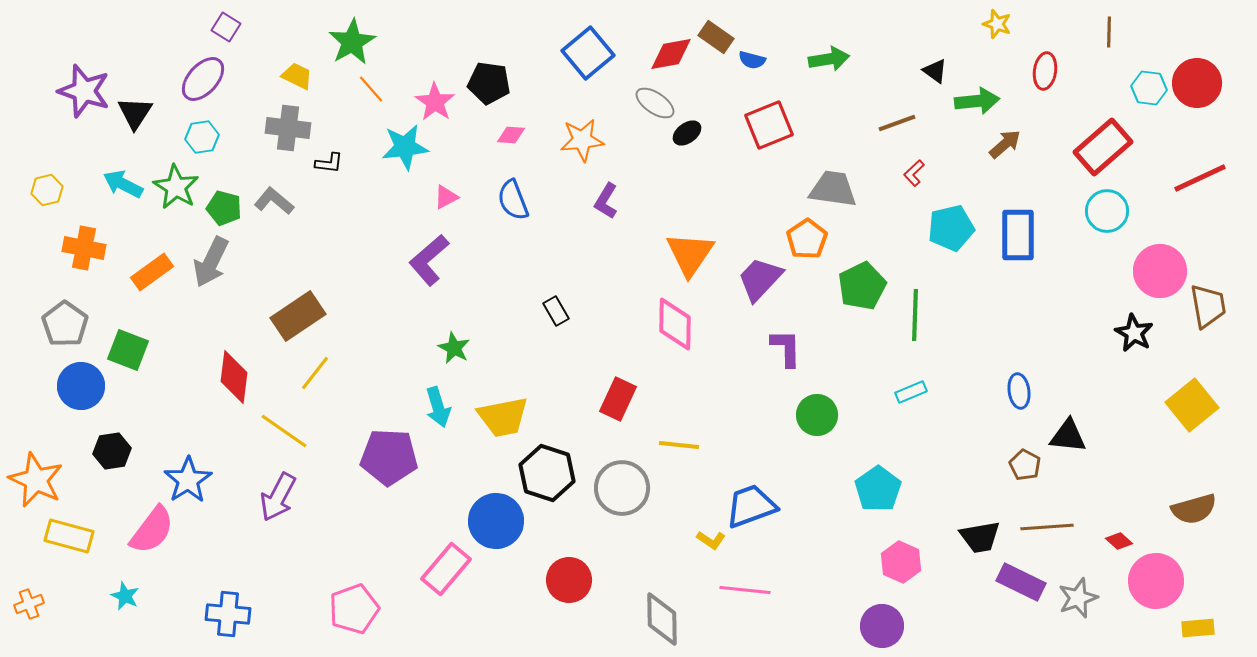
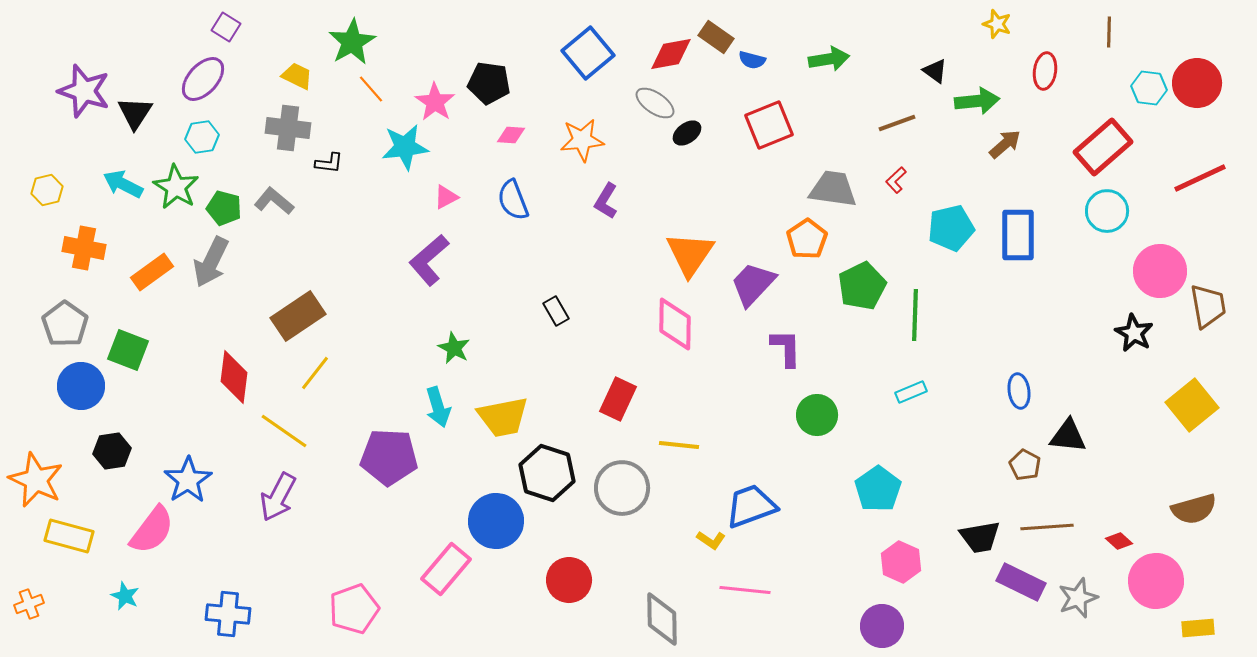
red L-shape at (914, 173): moved 18 px left, 7 px down
purple trapezoid at (760, 279): moved 7 px left, 5 px down
